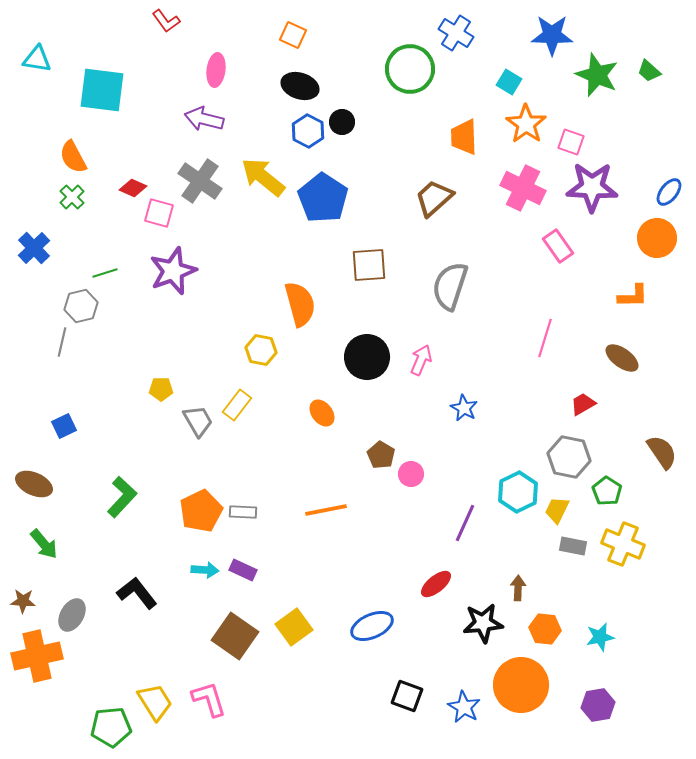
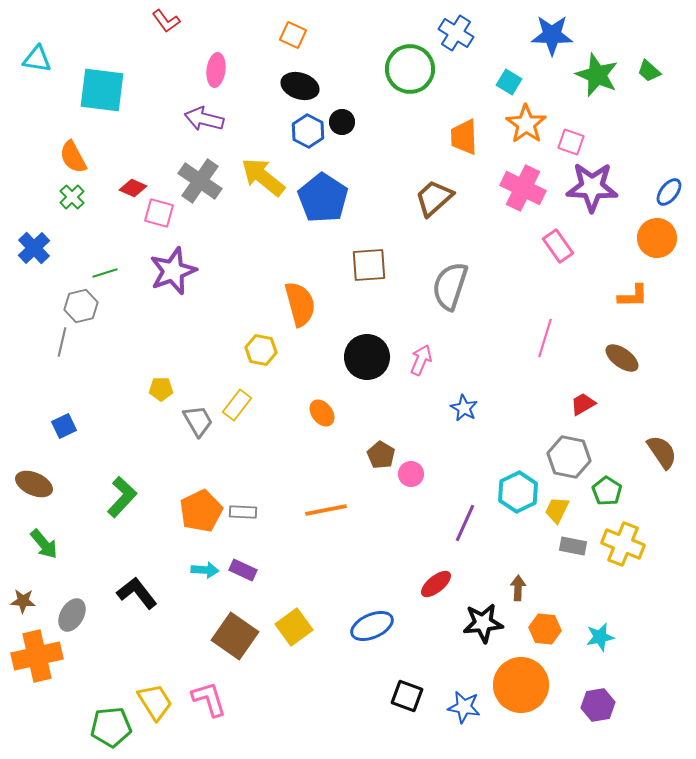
blue star at (464, 707): rotated 20 degrees counterclockwise
